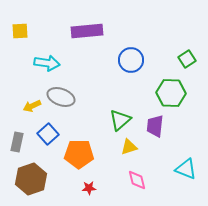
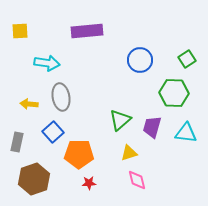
blue circle: moved 9 px right
green hexagon: moved 3 px right
gray ellipse: rotated 60 degrees clockwise
yellow arrow: moved 3 px left, 2 px up; rotated 30 degrees clockwise
purple trapezoid: moved 3 px left, 1 px down; rotated 10 degrees clockwise
blue square: moved 5 px right, 2 px up
yellow triangle: moved 6 px down
cyan triangle: moved 36 px up; rotated 15 degrees counterclockwise
brown hexagon: moved 3 px right
red star: moved 5 px up
